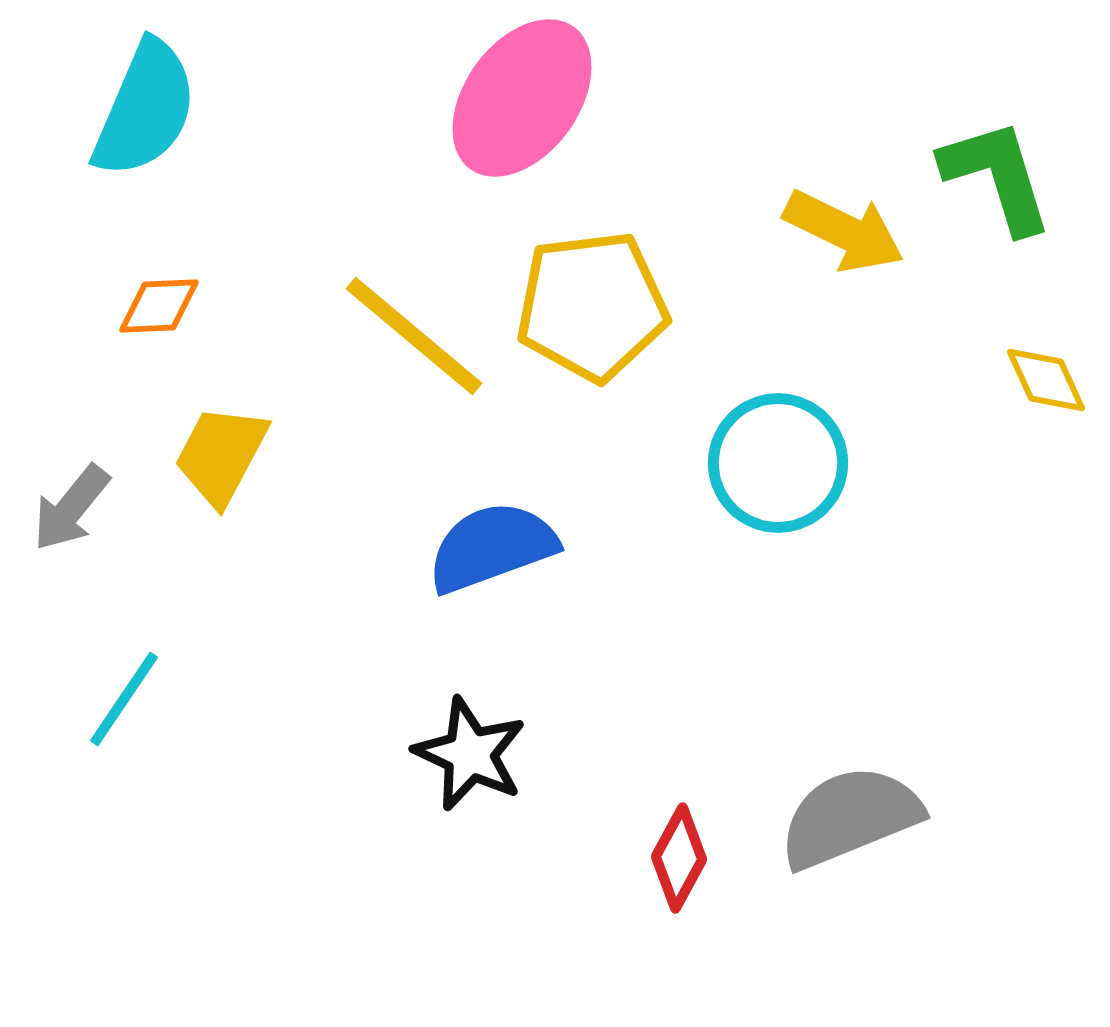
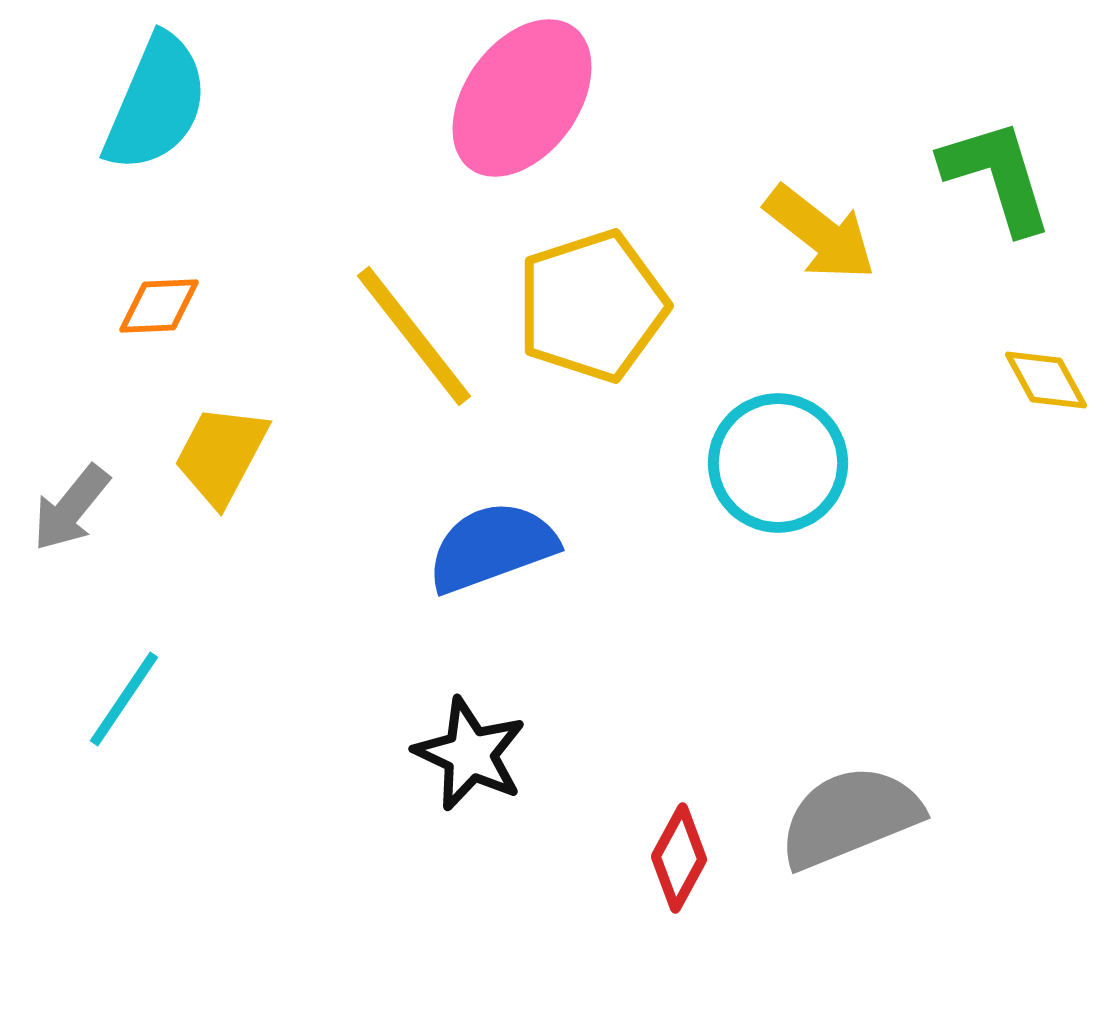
cyan semicircle: moved 11 px right, 6 px up
yellow arrow: moved 24 px left, 2 px down; rotated 12 degrees clockwise
yellow pentagon: rotated 11 degrees counterclockwise
yellow line: rotated 12 degrees clockwise
yellow diamond: rotated 4 degrees counterclockwise
